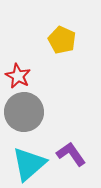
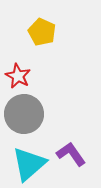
yellow pentagon: moved 20 px left, 8 px up
gray circle: moved 2 px down
